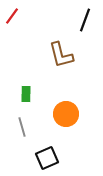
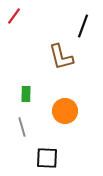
red line: moved 2 px right
black line: moved 2 px left, 6 px down
brown L-shape: moved 2 px down
orange circle: moved 1 px left, 3 px up
black square: rotated 25 degrees clockwise
